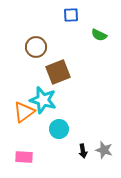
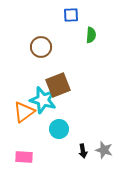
green semicircle: moved 8 px left; rotated 112 degrees counterclockwise
brown circle: moved 5 px right
brown square: moved 13 px down
